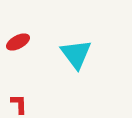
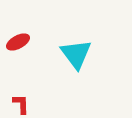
red L-shape: moved 2 px right
